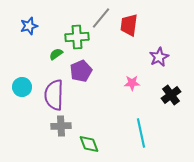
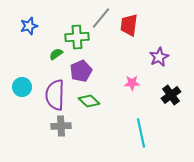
purple semicircle: moved 1 px right
green diamond: moved 43 px up; rotated 25 degrees counterclockwise
